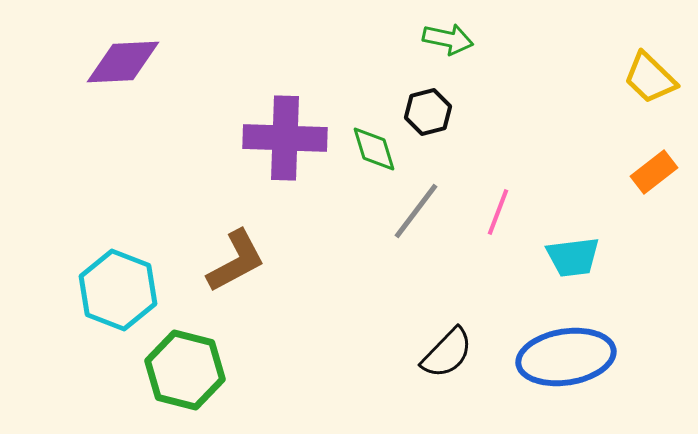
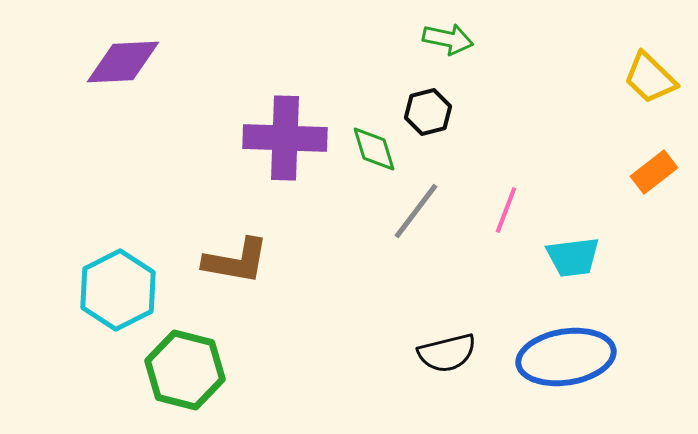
pink line: moved 8 px right, 2 px up
brown L-shape: rotated 38 degrees clockwise
cyan hexagon: rotated 12 degrees clockwise
black semicircle: rotated 32 degrees clockwise
